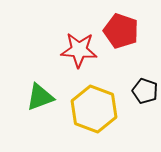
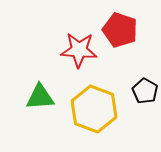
red pentagon: moved 1 px left, 1 px up
black pentagon: rotated 10 degrees clockwise
green triangle: rotated 16 degrees clockwise
